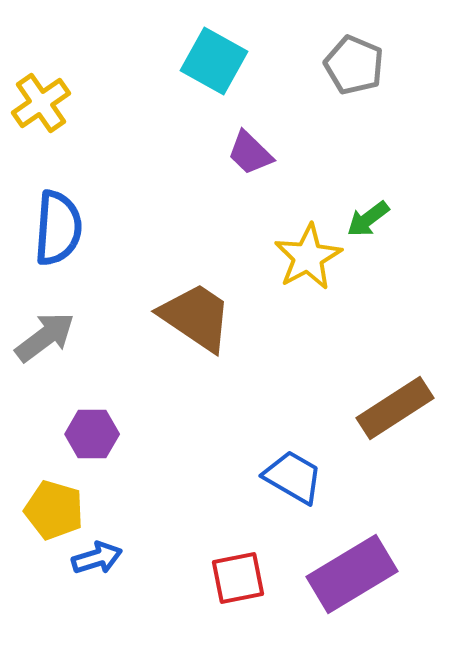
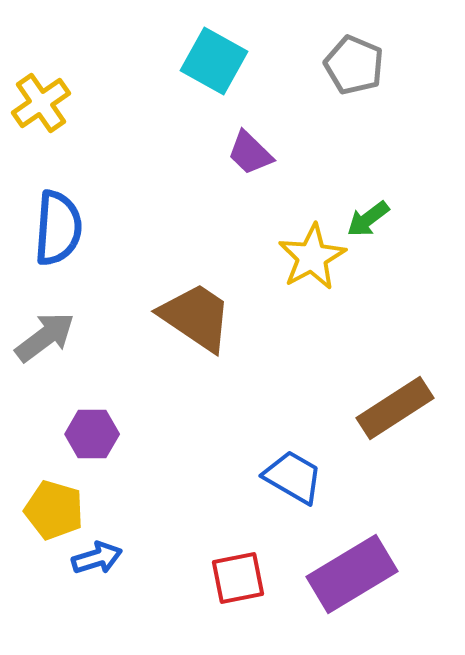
yellow star: moved 4 px right
